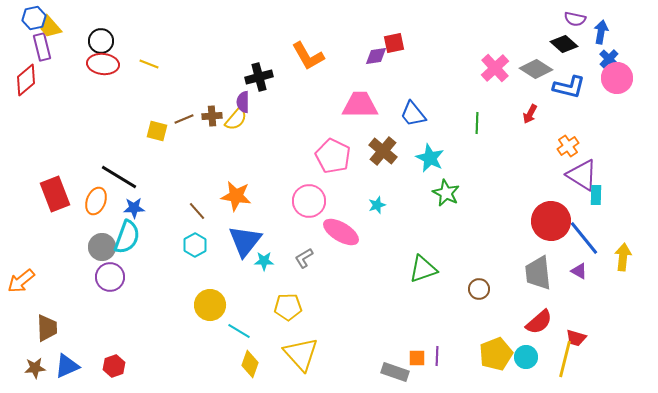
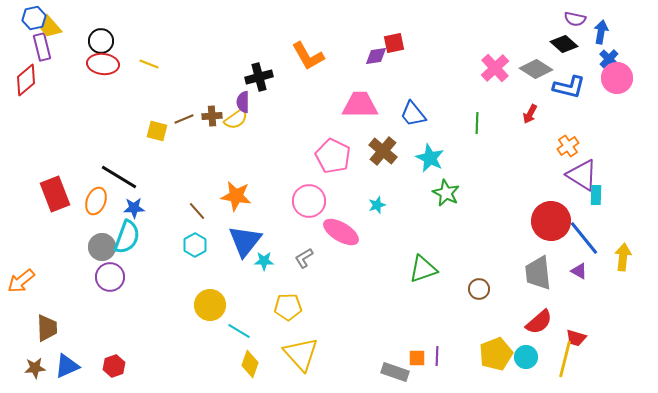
yellow semicircle at (236, 119): rotated 15 degrees clockwise
